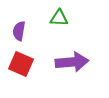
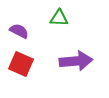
purple semicircle: rotated 108 degrees clockwise
purple arrow: moved 4 px right, 1 px up
